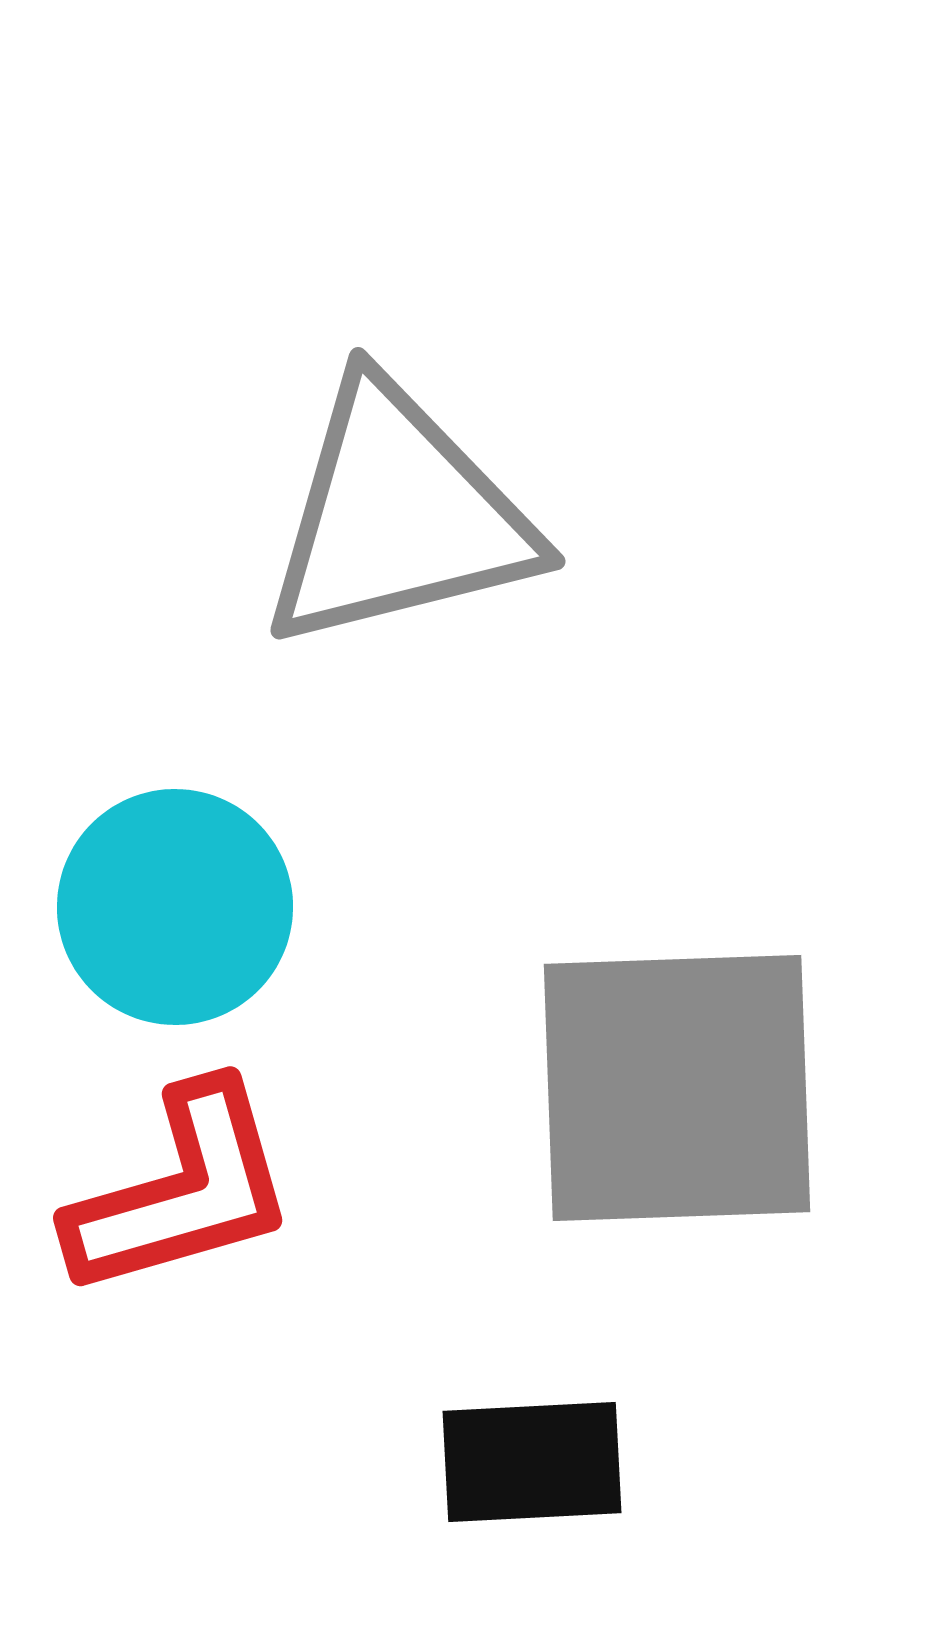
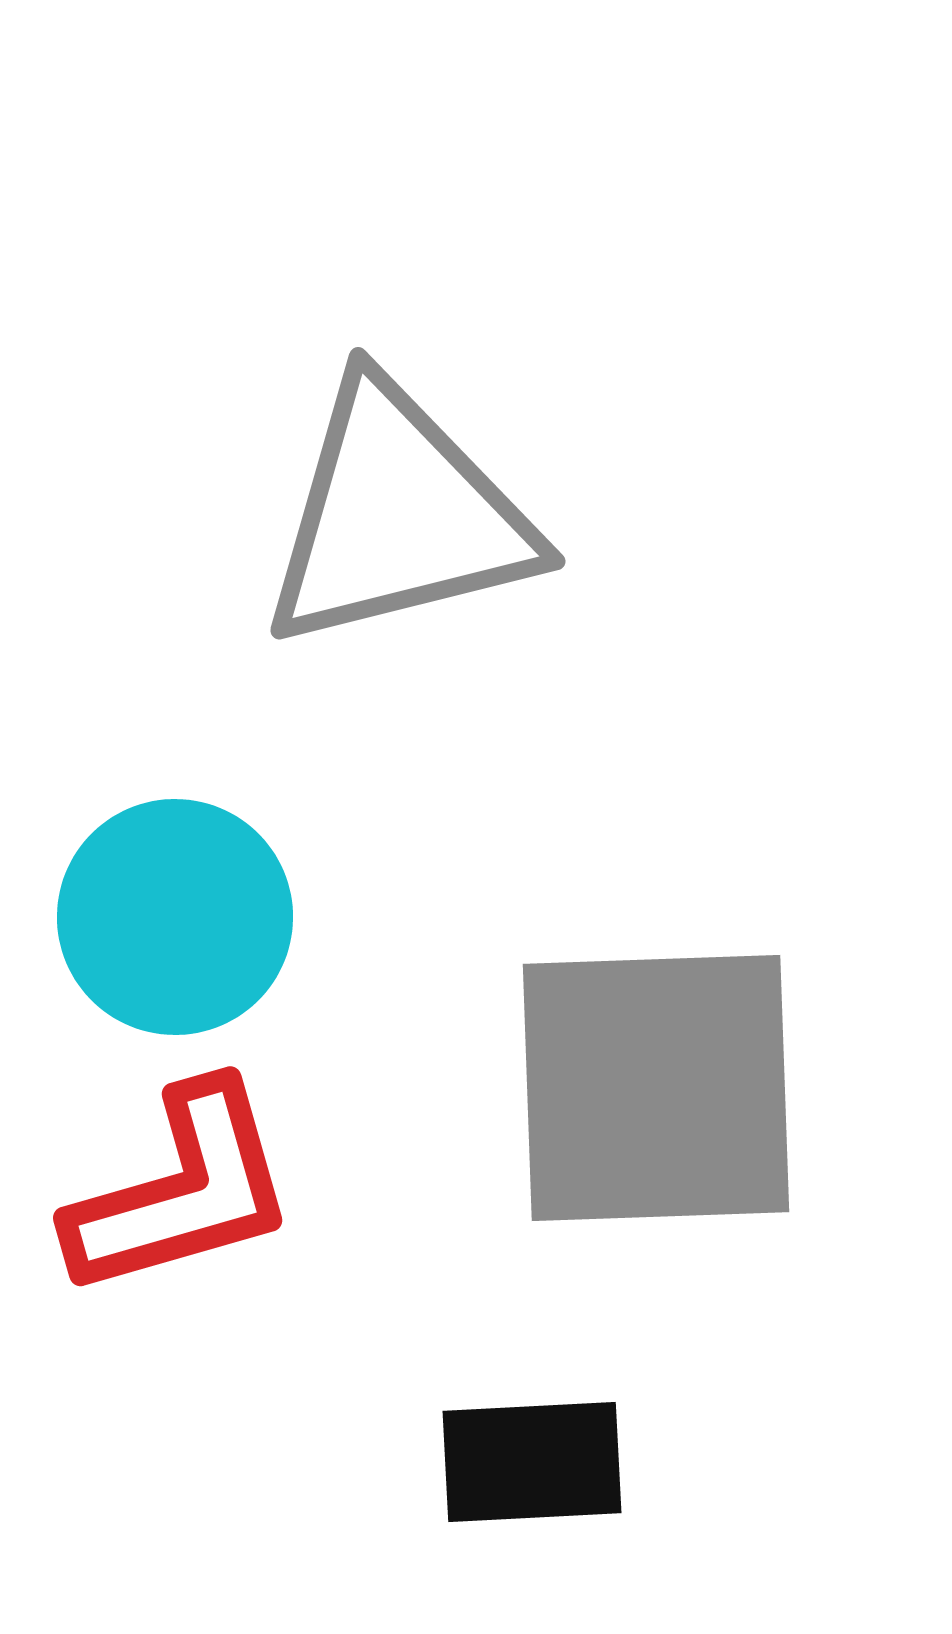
cyan circle: moved 10 px down
gray square: moved 21 px left
